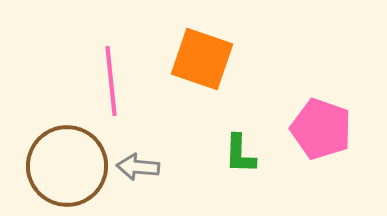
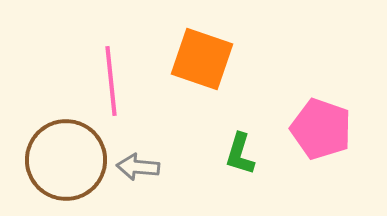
green L-shape: rotated 15 degrees clockwise
brown circle: moved 1 px left, 6 px up
